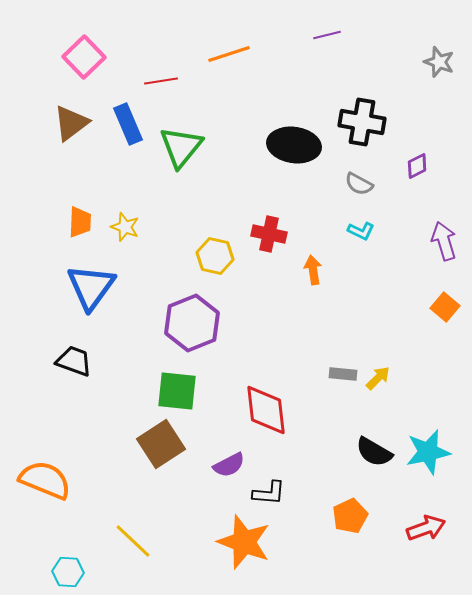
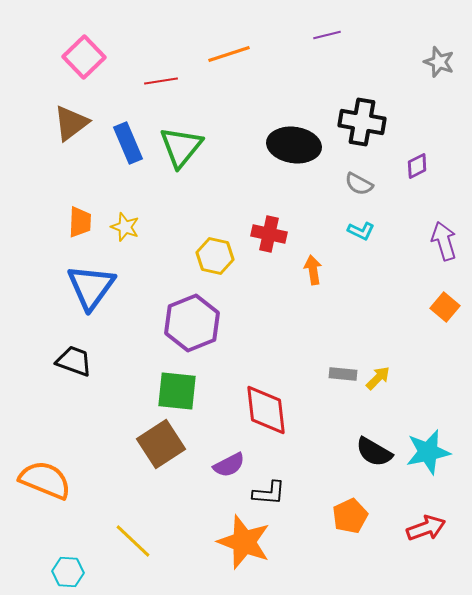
blue rectangle: moved 19 px down
